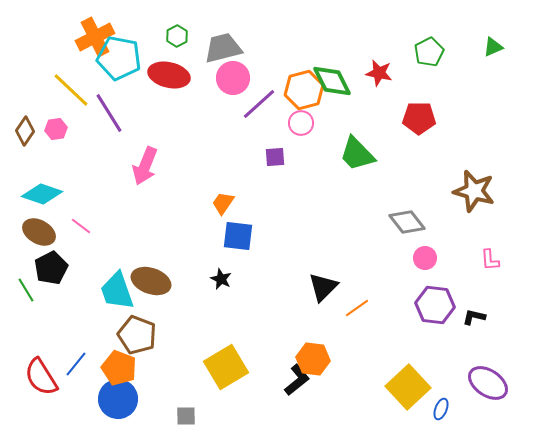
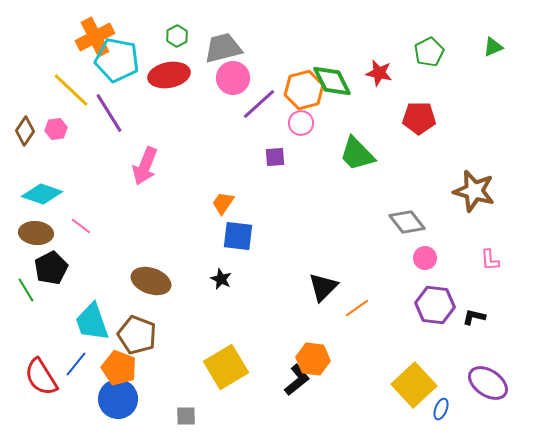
cyan pentagon at (119, 58): moved 2 px left, 2 px down
red ellipse at (169, 75): rotated 24 degrees counterclockwise
brown ellipse at (39, 232): moved 3 px left, 1 px down; rotated 24 degrees counterclockwise
cyan trapezoid at (117, 291): moved 25 px left, 31 px down
yellow square at (408, 387): moved 6 px right, 2 px up
